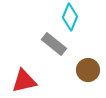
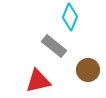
gray rectangle: moved 2 px down
red triangle: moved 14 px right
